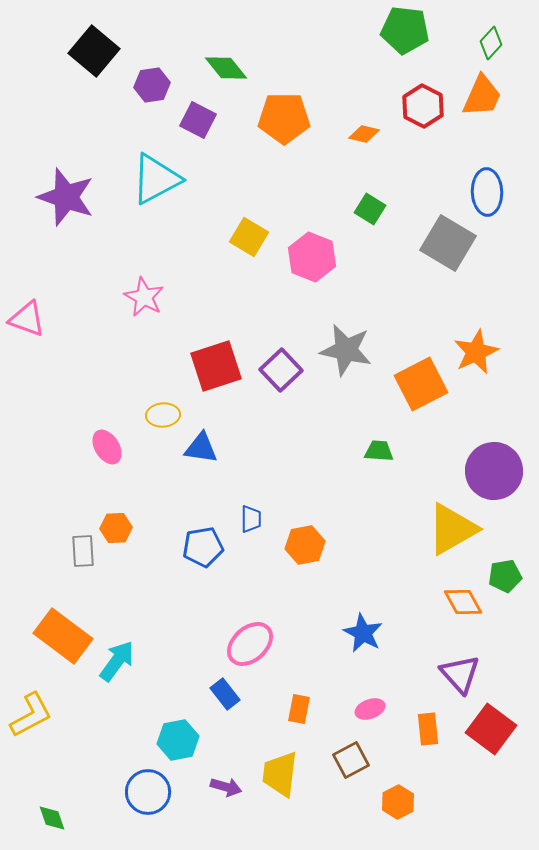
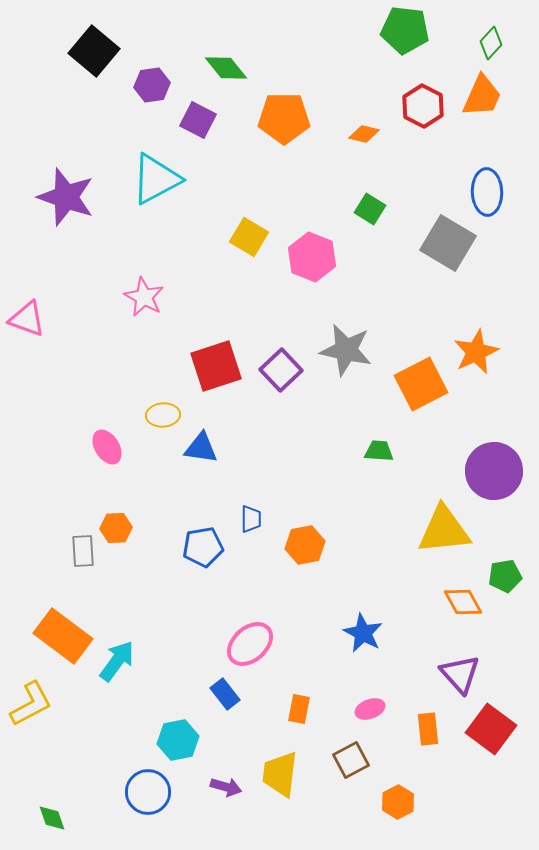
yellow triangle at (452, 529): moved 8 px left, 1 px down; rotated 24 degrees clockwise
yellow L-shape at (31, 715): moved 11 px up
